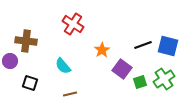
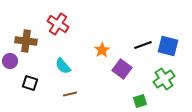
red cross: moved 15 px left
green square: moved 19 px down
